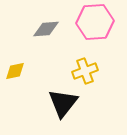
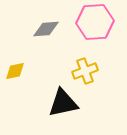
black triangle: rotated 40 degrees clockwise
